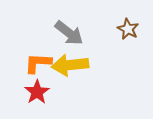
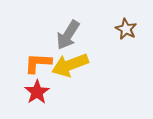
brown star: moved 2 px left
gray arrow: moved 1 px left, 2 px down; rotated 84 degrees clockwise
yellow arrow: rotated 15 degrees counterclockwise
